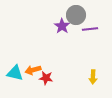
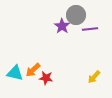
orange arrow: rotated 28 degrees counterclockwise
yellow arrow: moved 1 px right; rotated 40 degrees clockwise
